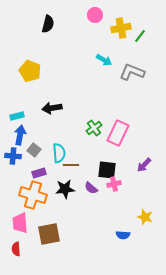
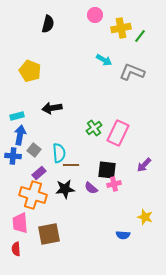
purple rectangle: rotated 24 degrees counterclockwise
